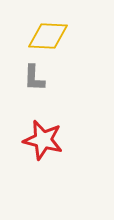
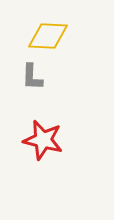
gray L-shape: moved 2 px left, 1 px up
